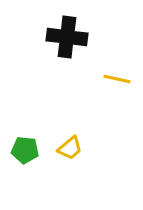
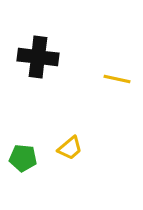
black cross: moved 29 px left, 20 px down
green pentagon: moved 2 px left, 8 px down
